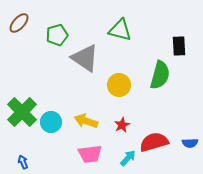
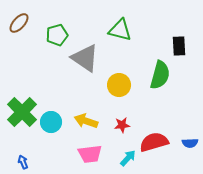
red star: rotated 21 degrees clockwise
